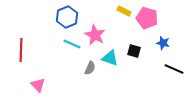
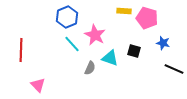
yellow rectangle: rotated 24 degrees counterclockwise
cyan line: rotated 24 degrees clockwise
